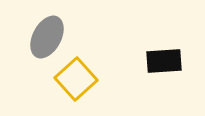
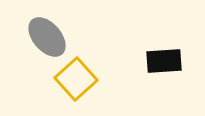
gray ellipse: rotated 69 degrees counterclockwise
